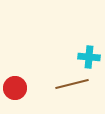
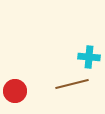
red circle: moved 3 px down
